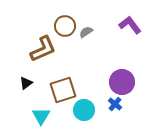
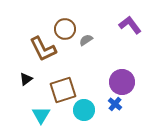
brown circle: moved 3 px down
gray semicircle: moved 8 px down
brown L-shape: rotated 88 degrees clockwise
black triangle: moved 4 px up
cyan triangle: moved 1 px up
